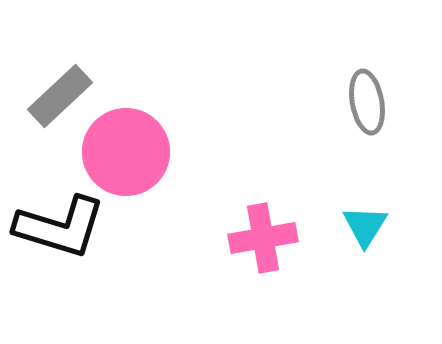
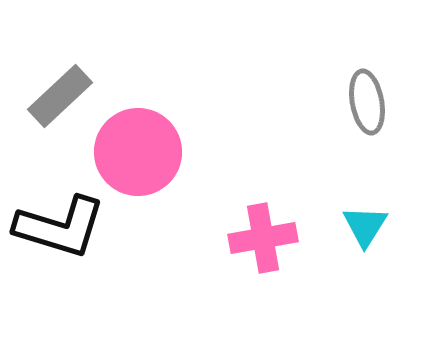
pink circle: moved 12 px right
